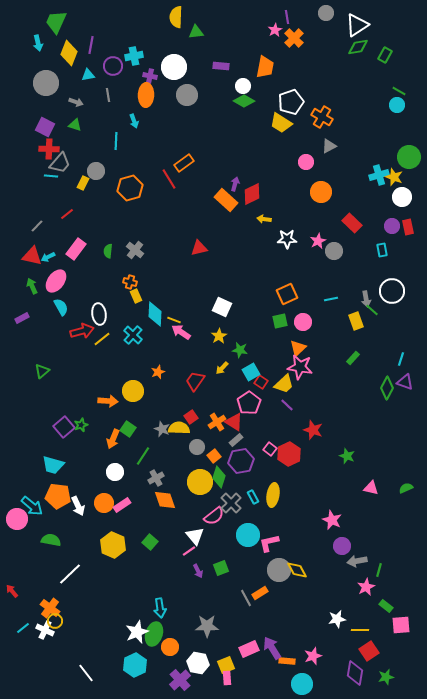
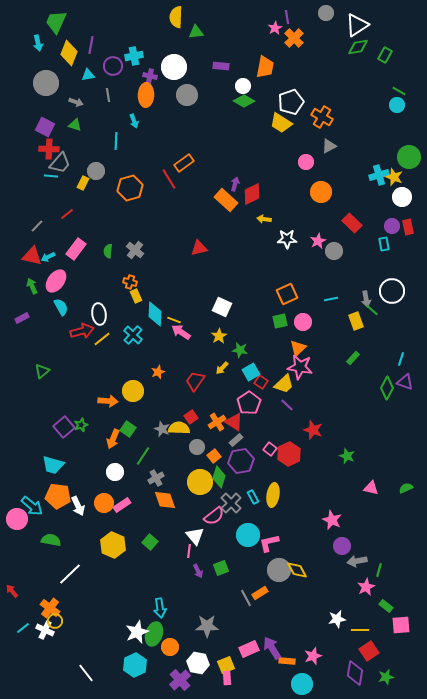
pink star at (275, 30): moved 2 px up
cyan rectangle at (382, 250): moved 2 px right, 6 px up
pink line at (189, 551): rotated 48 degrees counterclockwise
